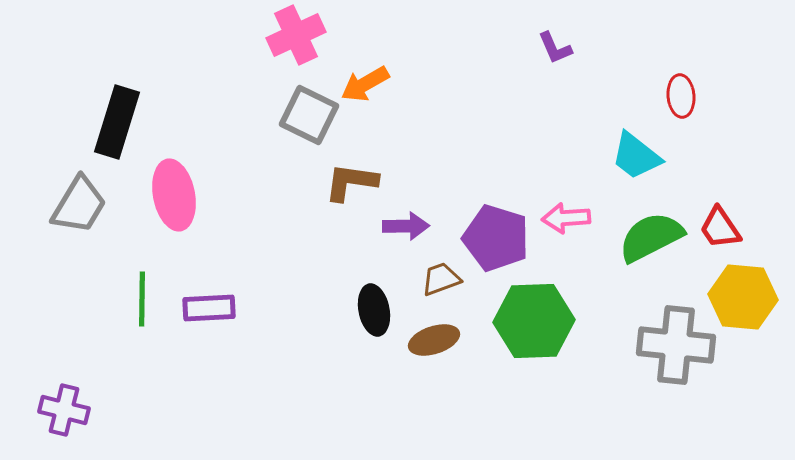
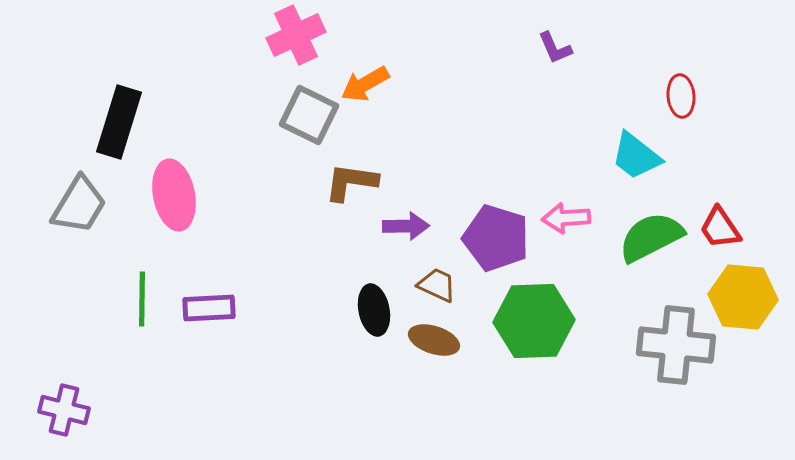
black rectangle: moved 2 px right
brown trapezoid: moved 4 px left, 6 px down; rotated 45 degrees clockwise
brown ellipse: rotated 36 degrees clockwise
